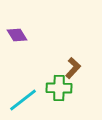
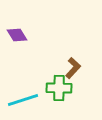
cyan line: rotated 20 degrees clockwise
